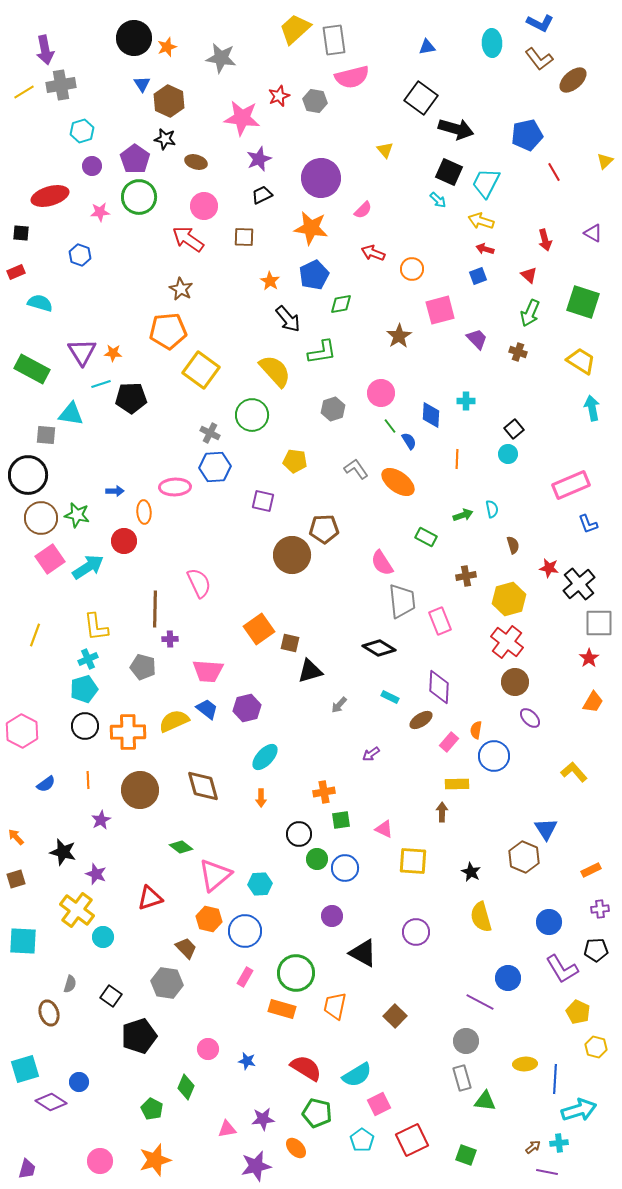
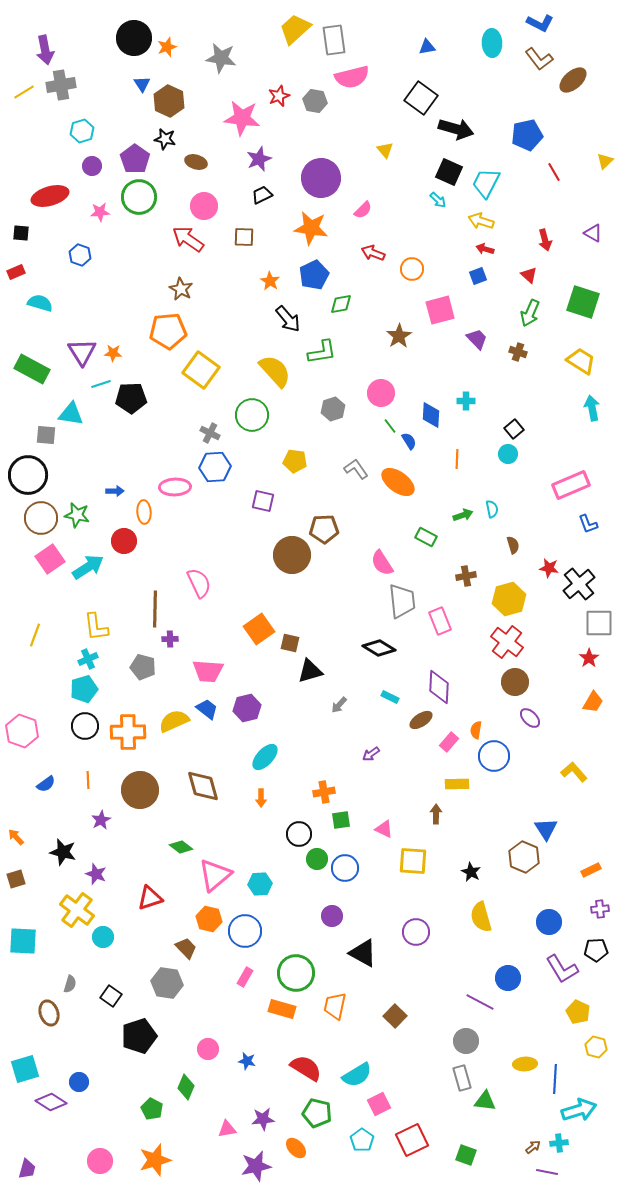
pink hexagon at (22, 731): rotated 8 degrees counterclockwise
brown arrow at (442, 812): moved 6 px left, 2 px down
